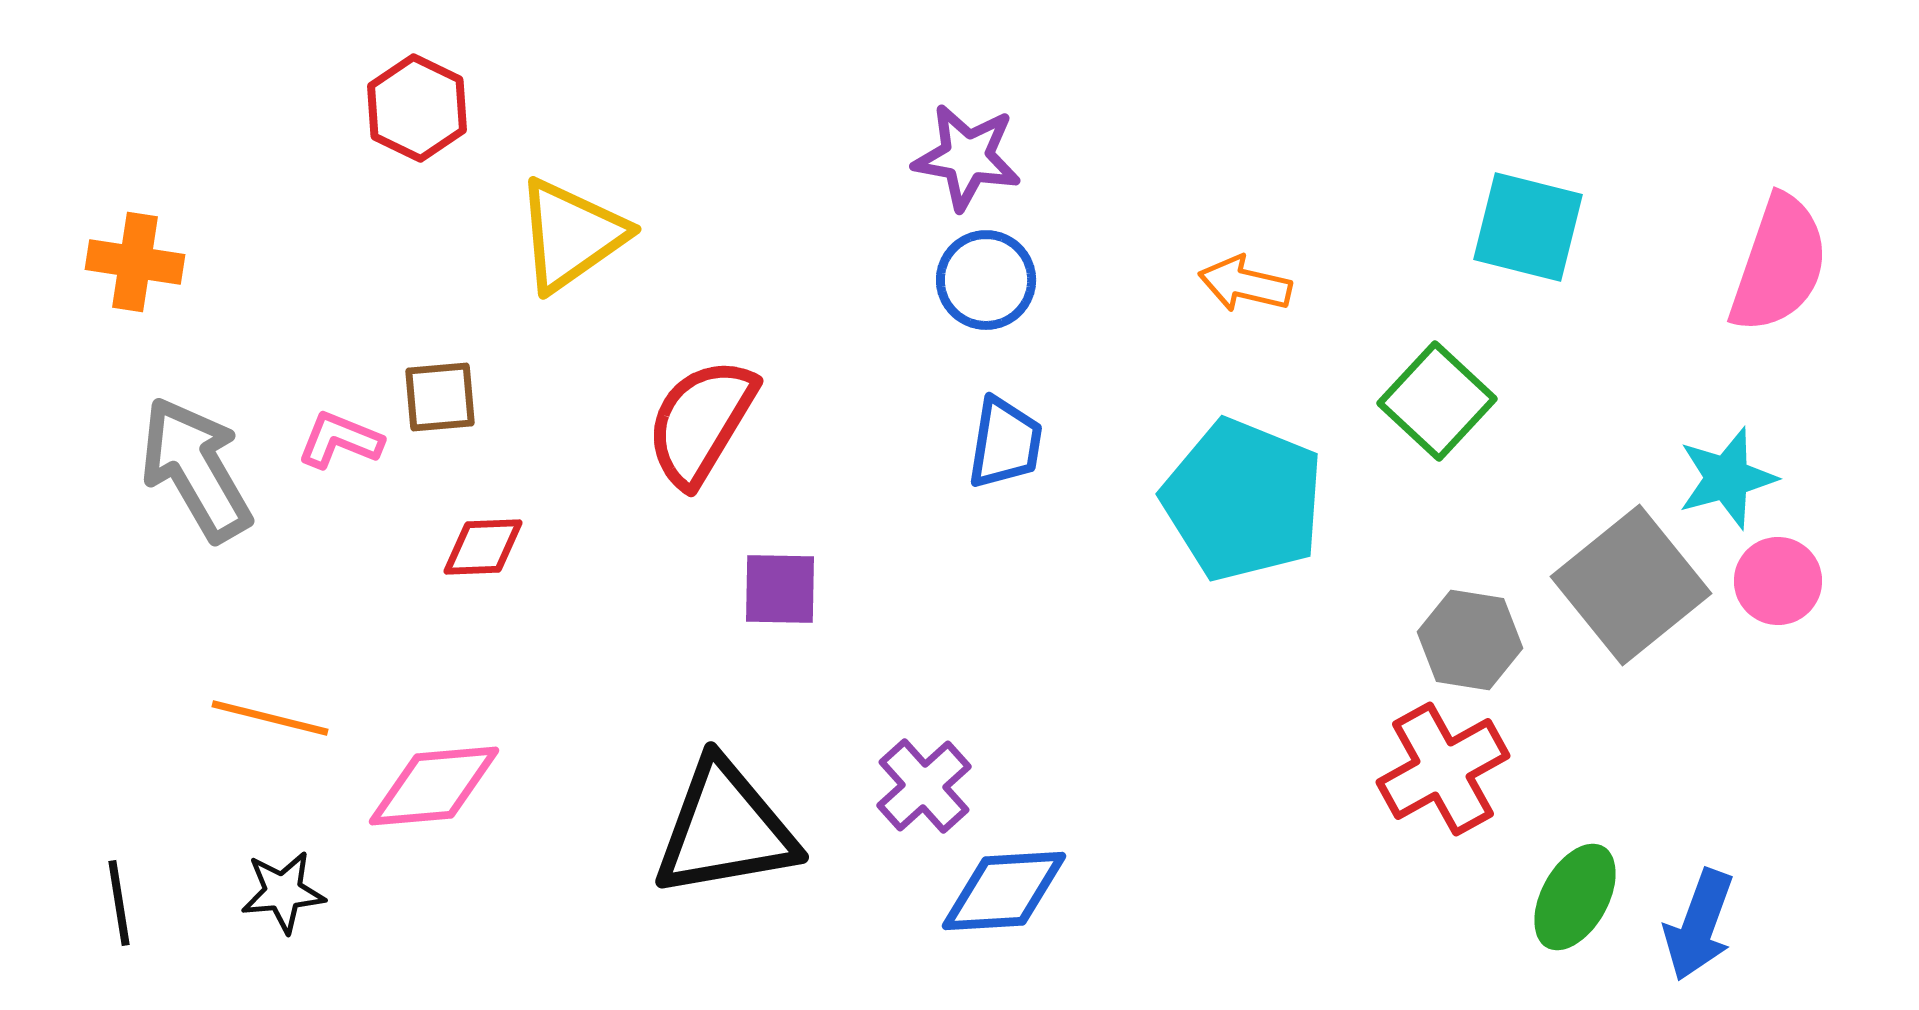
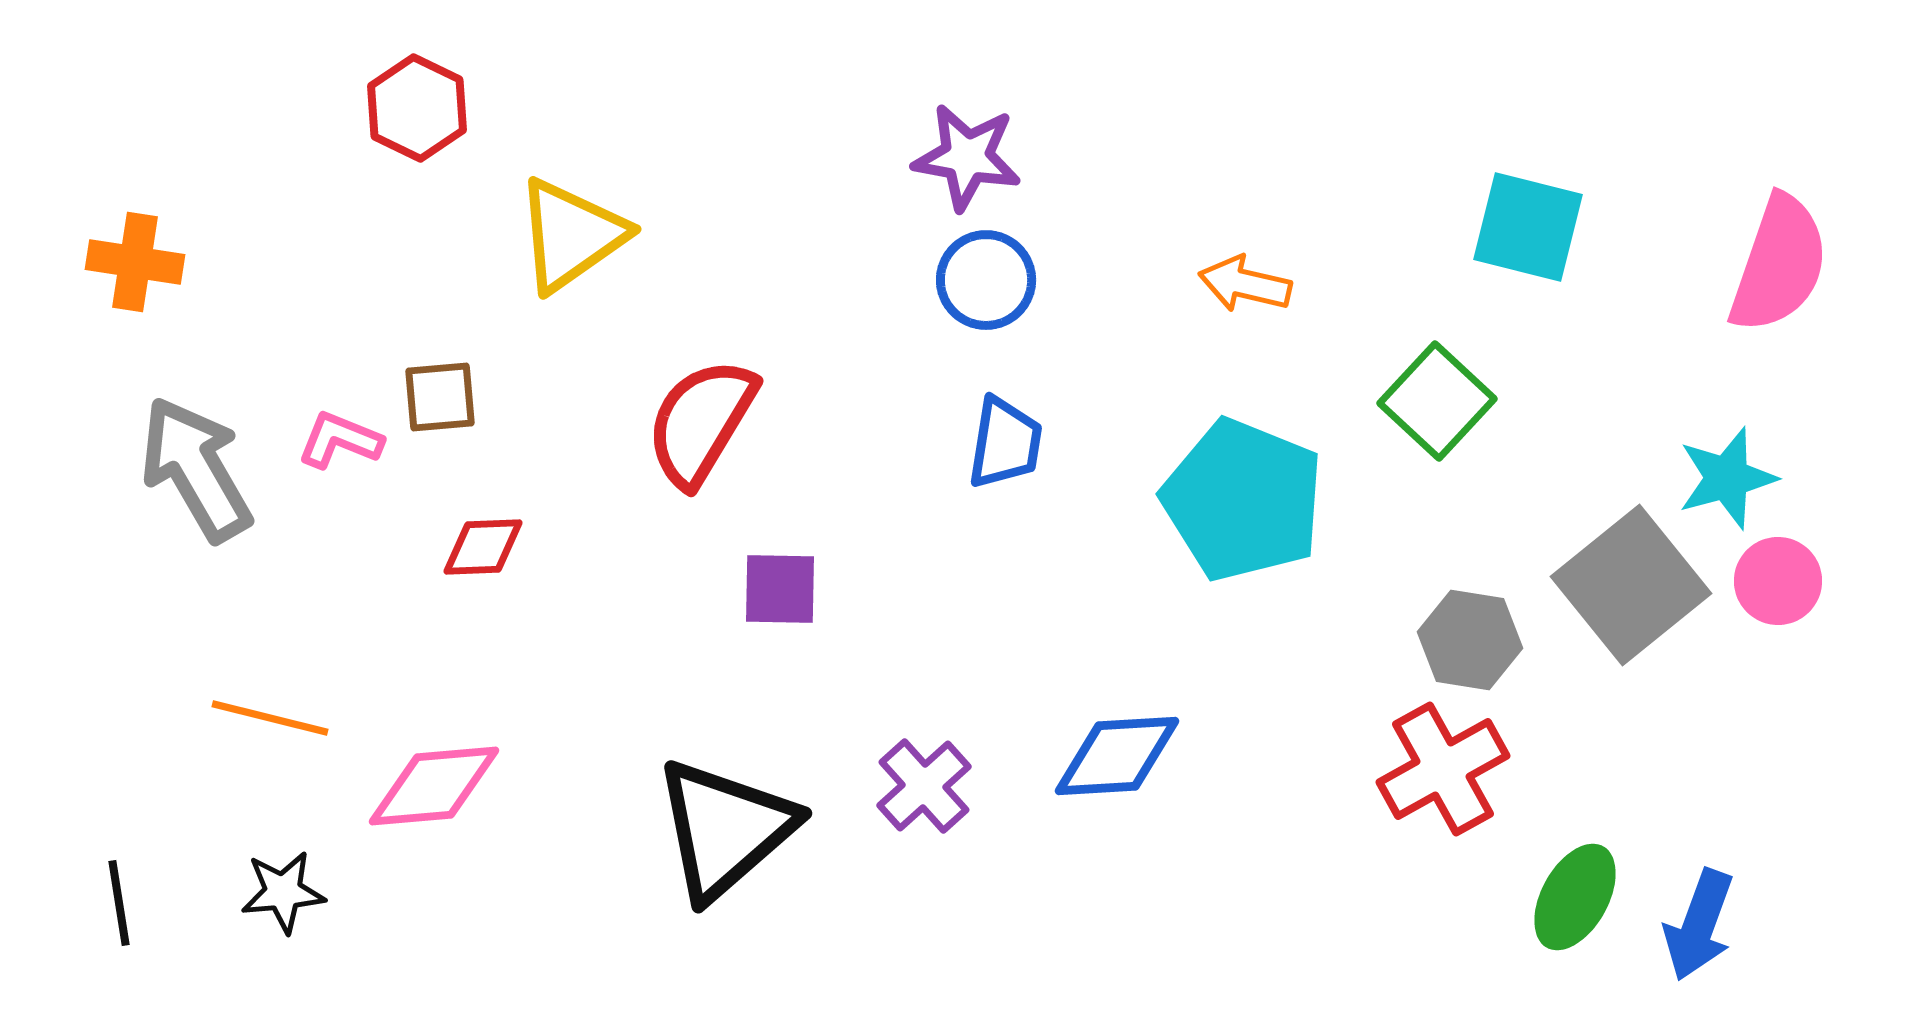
black triangle: rotated 31 degrees counterclockwise
blue diamond: moved 113 px right, 135 px up
